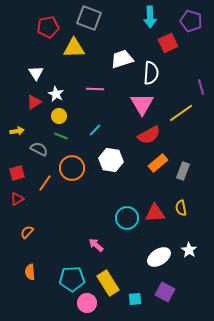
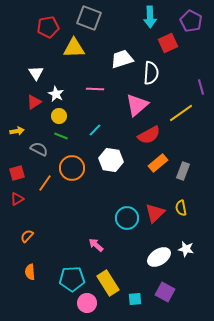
purple pentagon at (191, 21): rotated 10 degrees clockwise
pink triangle at (142, 104): moved 5 px left, 1 px down; rotated 20 degrees clockwise
red triangle at (155, 213): rotated 40 degrees counterclockwise
orange semicircle at (27, 232): moved 4 px down
white star at (189, 250): moved 3 px left, 1 px up; rotated 21 degrees counterclockwise
